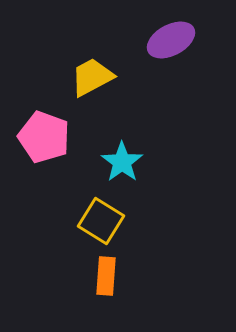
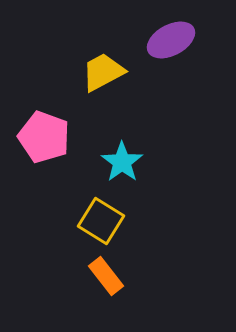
yellow trapezoid: moved 11 px right, 5 px up
orange rectangle: rotated 42 degrees counterclockwise
